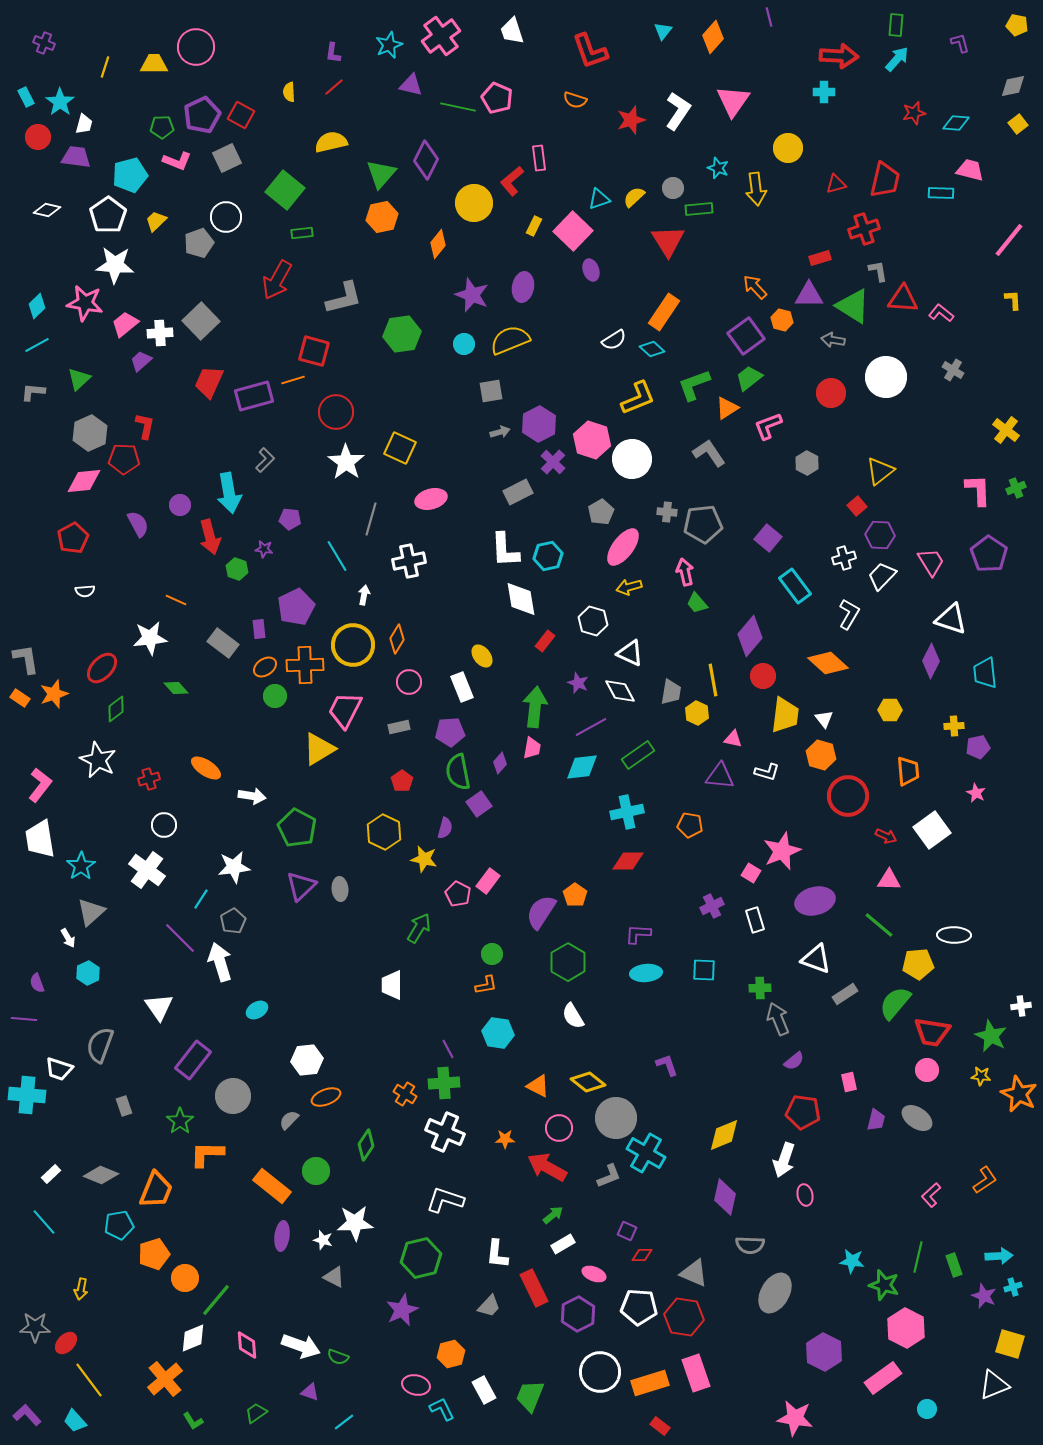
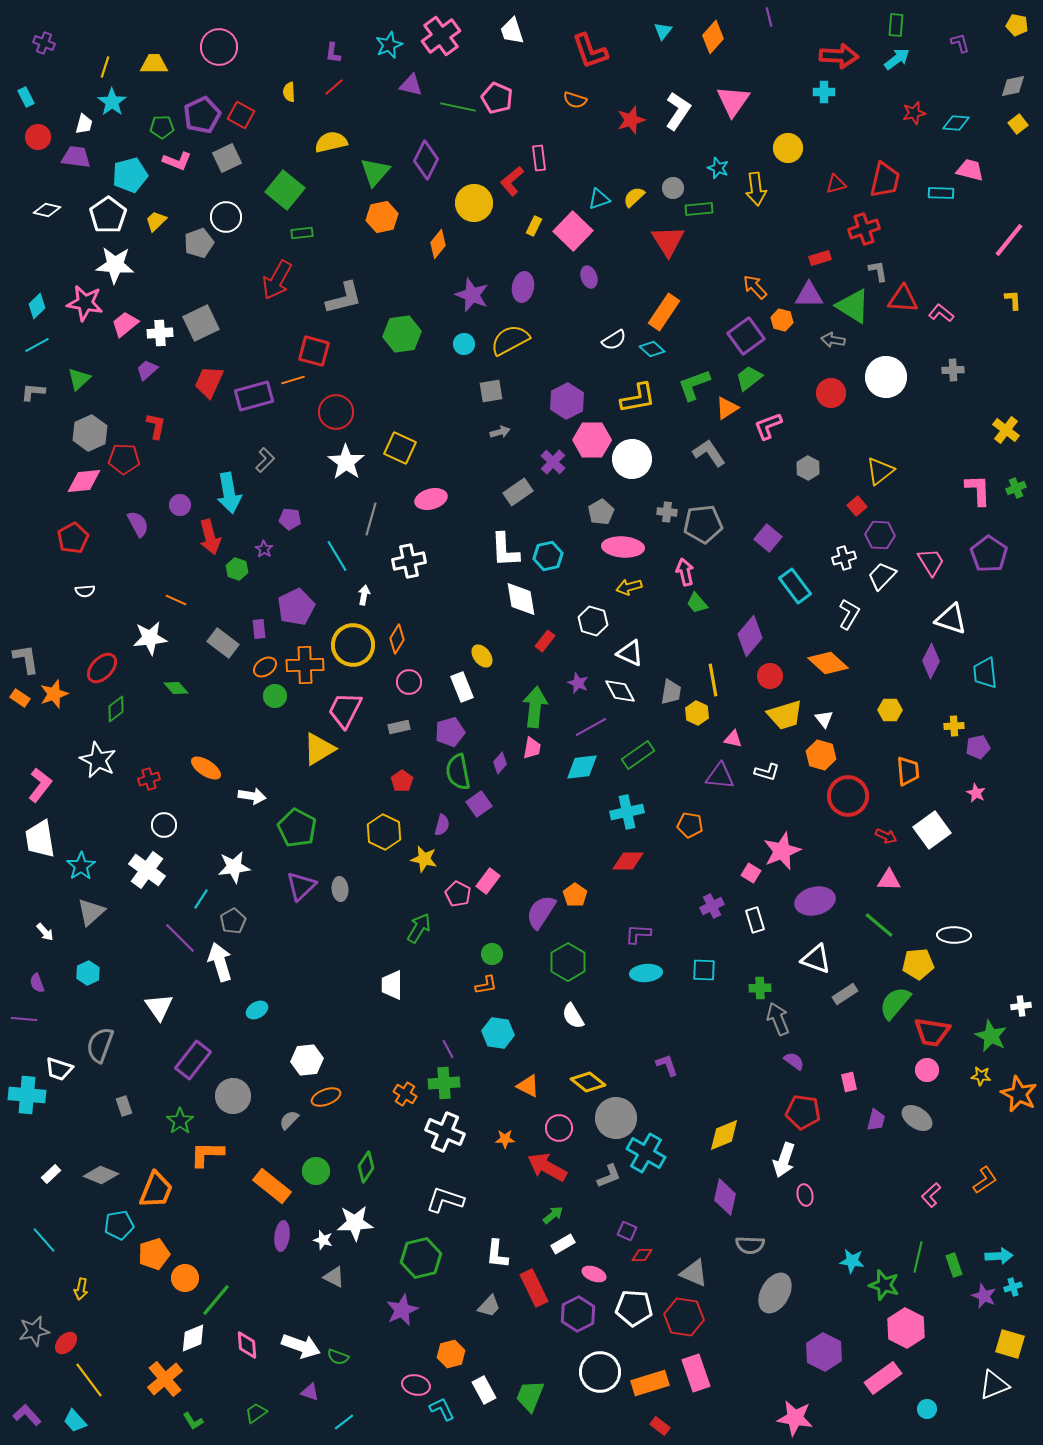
pink circle at (196, 47): moved 23 px right
cyan arrow at (897, 59): rotated 12 degrees clockwise
cyan star at (60, 102): moved 52 px right
green triangle at (381, 174): moved 6 px left, 2 px up
purple ellipse at (591, 270): moved 2 px left, 7 px down
gray square at (201, 321): moved 2 px down; rotated 18 degrees clockwise
yellow semicircle at (510, 340): rotated 6 degrees counterclockwise
purple trapezoid at (141, 361): moved 6 px right, 9 px down
gray cross at (953, 370): rotated 35 degrees counterclockwise
yellow L-shape at (638, 398): rotated 12 degrees clockwise
purple hexagon at (539, 424): moved 28 px right, 23 px up
red L-shape at (145, 426): moved 11 px right
pink hexagon at (592, 440): rotated 18 degrees counterclockwise
gray hexagon at (807, 463): moved 1 px right, 5 px down
gray rectangle at (518, 492): rotated 8 degrees counterclockwise
pink ellipse at (623, 547): rotated 57 degrees clockwise
purple star at (264, 549): rotated 24 degrees clockwise
red circle at (763, 676): moved 7 px right
yellow trapezoid at (785, 715): rotated 66 degrees clockwise
purple pentagon at (450, 732): rotated 12 degrees counterclockwise
purple semicircle at (445, 828): moved 3 px left, 3 px up
white arrow at (68, 938): moved 23 px left, 6 px up; rotated 12 degrees counterclockwise
purple semicircle at (794, 1061): rotated 105 degrees counterclockwise
orange triangle at (538, 1086): moved 10 px left
green diamond at (366, 1145): moved 22 px down
cyan line at (44, 1222): moved 18 px down
white pentagon at (639, 1307): moved 5 px left, 1 px down
gray star at (35, 1327): moved 1 px left, 4 px down; rotated 12 degrees counterclockwise
